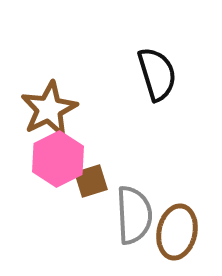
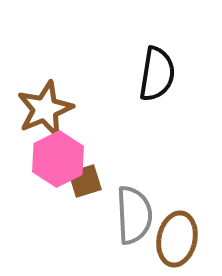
black semicircle: rotated 26 degrees clockwise
brown star: moved 4 px left; rotated 4 degrees clockwise
brown square: moved 6 px left
brown ellipse: moved 7 px down
